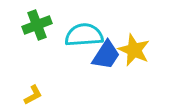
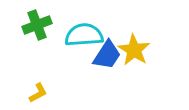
yellow star: rotated 8 degrees clockwise
blue trapezoid: moved 1 px right
yellow L-shape: moved 5 px right, 2 px up
